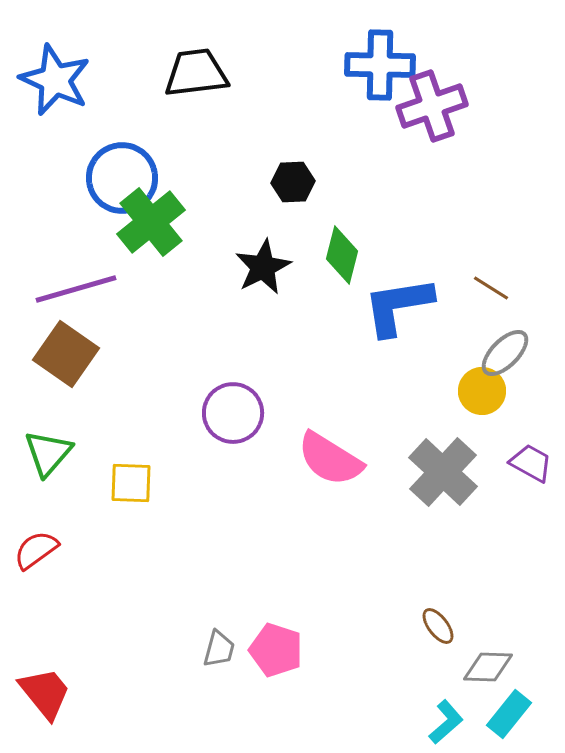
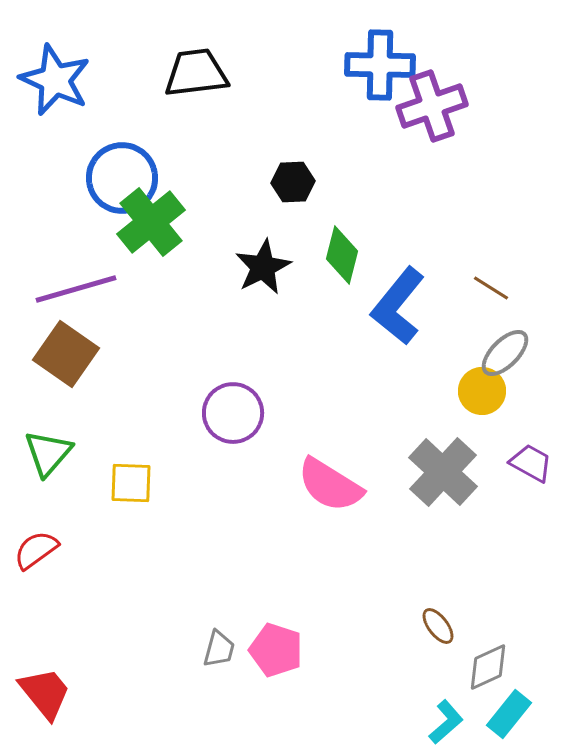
blue L-shape: rotated 42 degrees counterclockwise
pink semicircle: moved 26 px down
gray diamond: rotated 27 degrees counterclockwise
